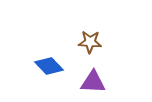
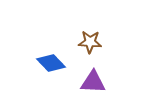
blue diamond: moved 2 px right, 3 px up
